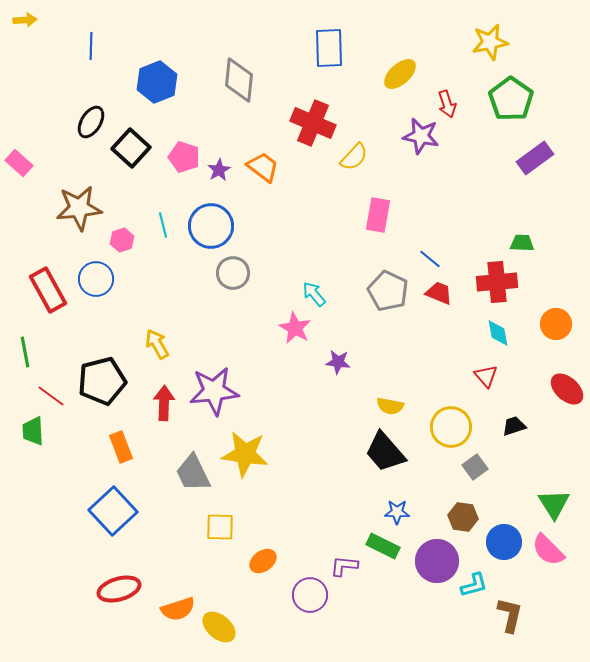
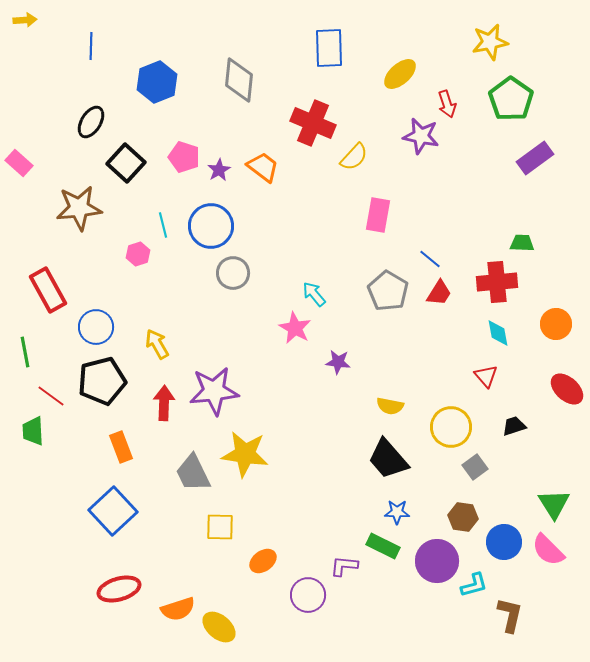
black square at (131, 148): moved 5 px left, 15 px down
pink hexagon at (122, 240): moved 16 px right, 14 px down
blue circle at (96, 279): moved 48 px down
gray pentagon at (388, 291): rotated 6 degrees clockwise
red trapezoid at (439, 293): rotated 100 degrees clockwise
black trapezoid at (385, 452): moved 3 px right, 7 px down
purple circle at (310, 595): moved 2 px left
